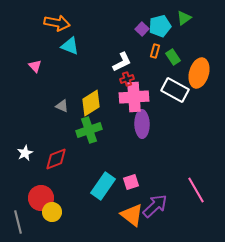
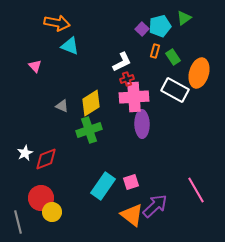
red diamond: moved 10 px left
